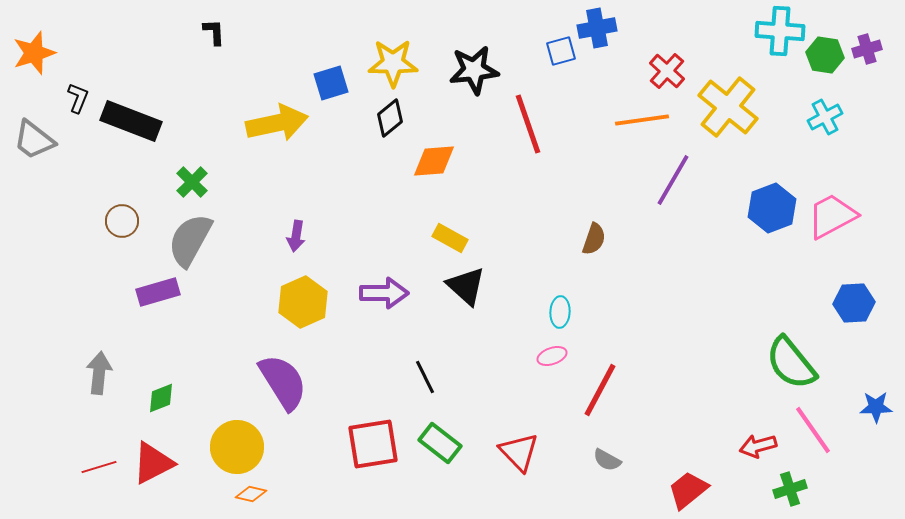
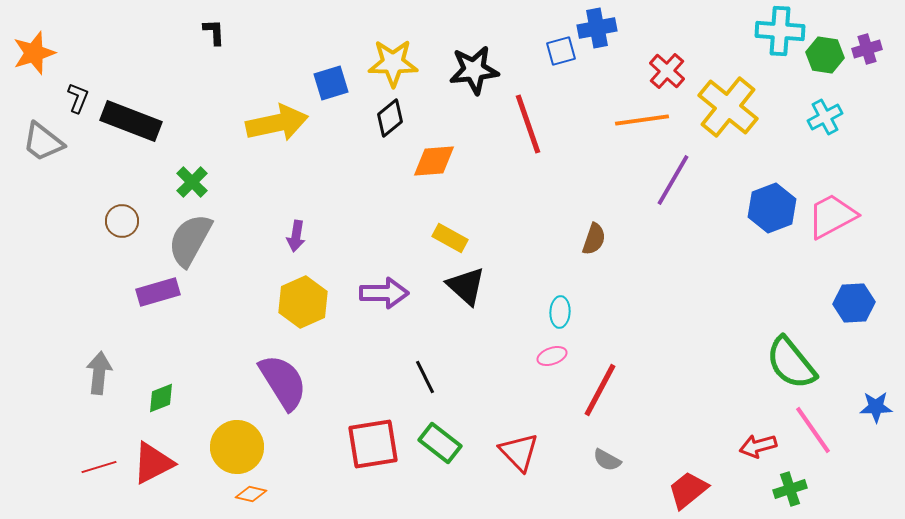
gray trapezoid at (34, 140): moved 9 px right, 2 px down
